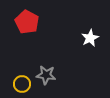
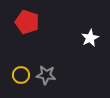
red pentagon: rotated 10 degrees counterclockwise
yellow circle: moved 1 px left, 9 px up
